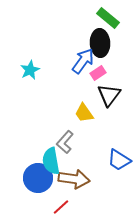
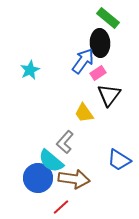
cyan semicircle: rotated 40 degrees counterclockwise
